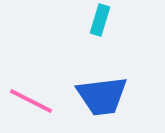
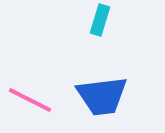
pink line: moved 1 px left, 1 px up
